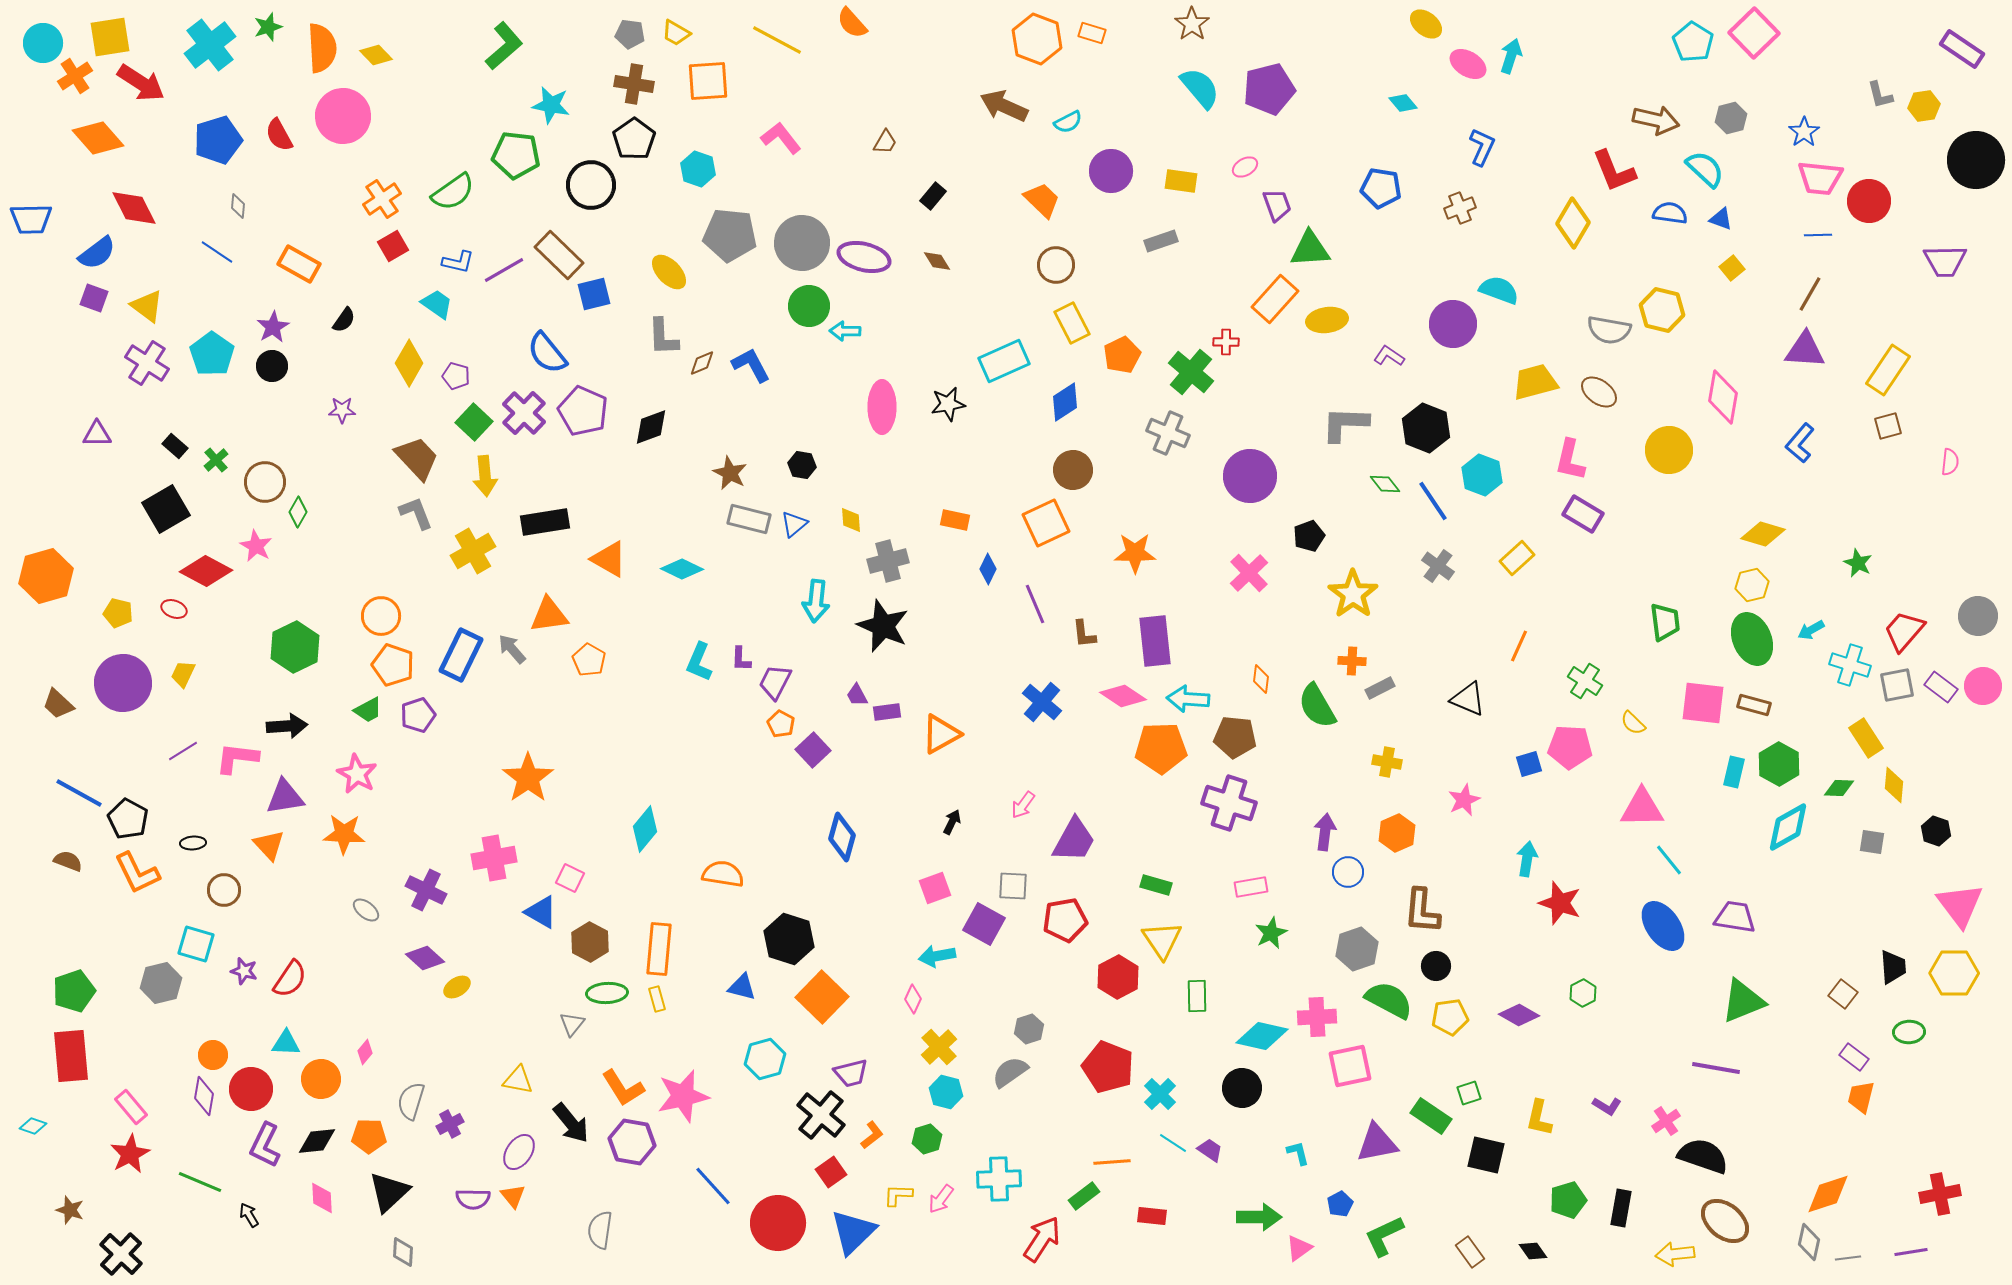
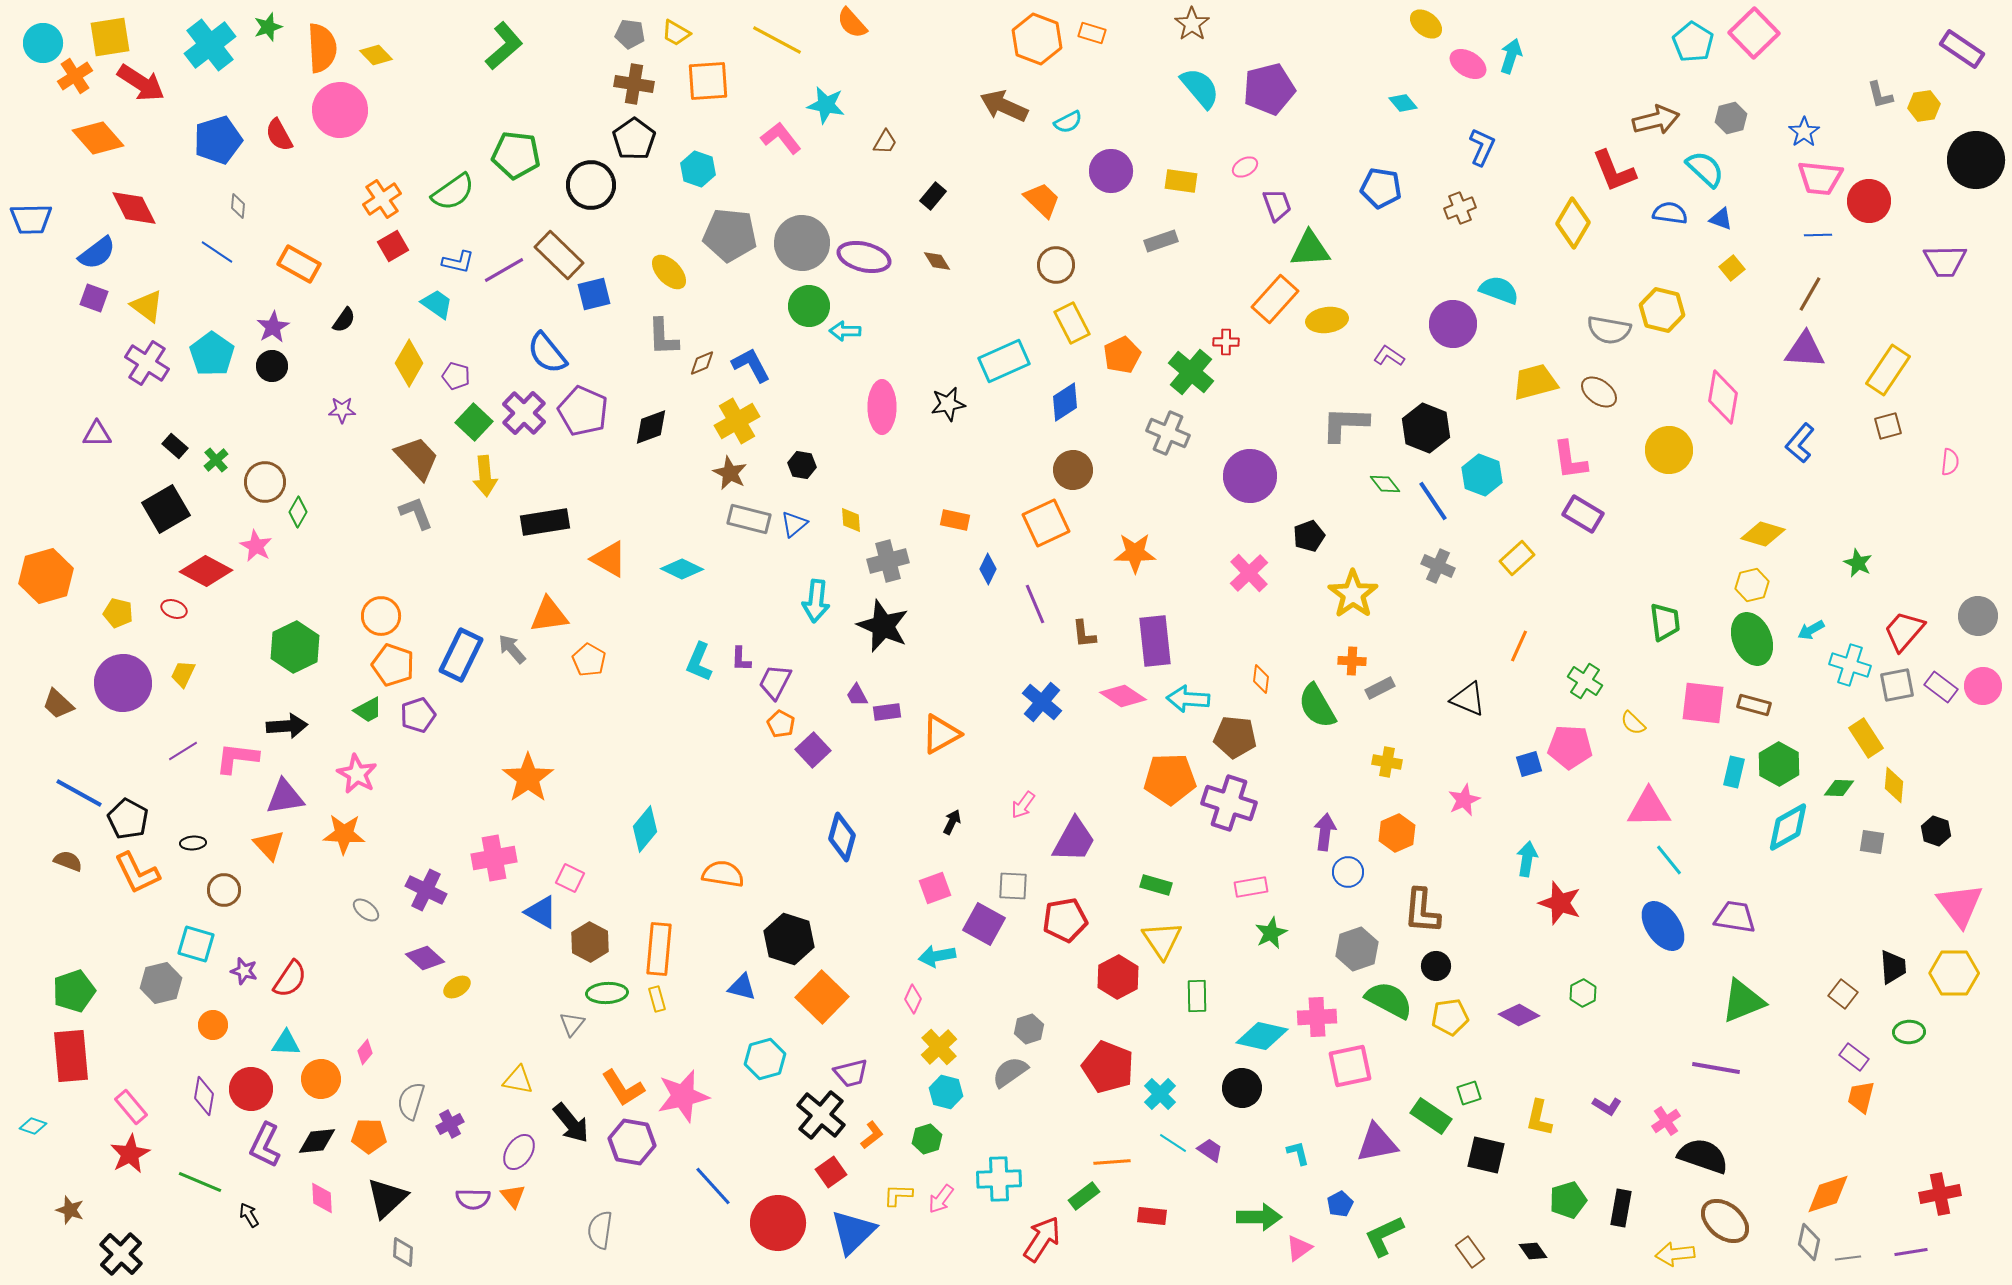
cyan star at (551, 105): moved 275 px right
pink circle at (343, 116): moved 3 px left, 6 px up
brown arrow at (1656, 120): rotated 27 degrees counterclockwise
pink L-shape at (1570, 460): rotated 21 degrees counterclockwise
yellow cross at (473, 551): moved 264 px right, 130 px up
gray cross at (1438, 566): rotated 12 degrees counterclockwise
orange pentagon at (1161, 748): moved 9 px right, 31 px down
pink triangle at (1642, 808): moved 7 px right
orange circle at (213, 1055): moved 30 px up
black triangle at (389, 1192): moved 2 px left, 6 px down
